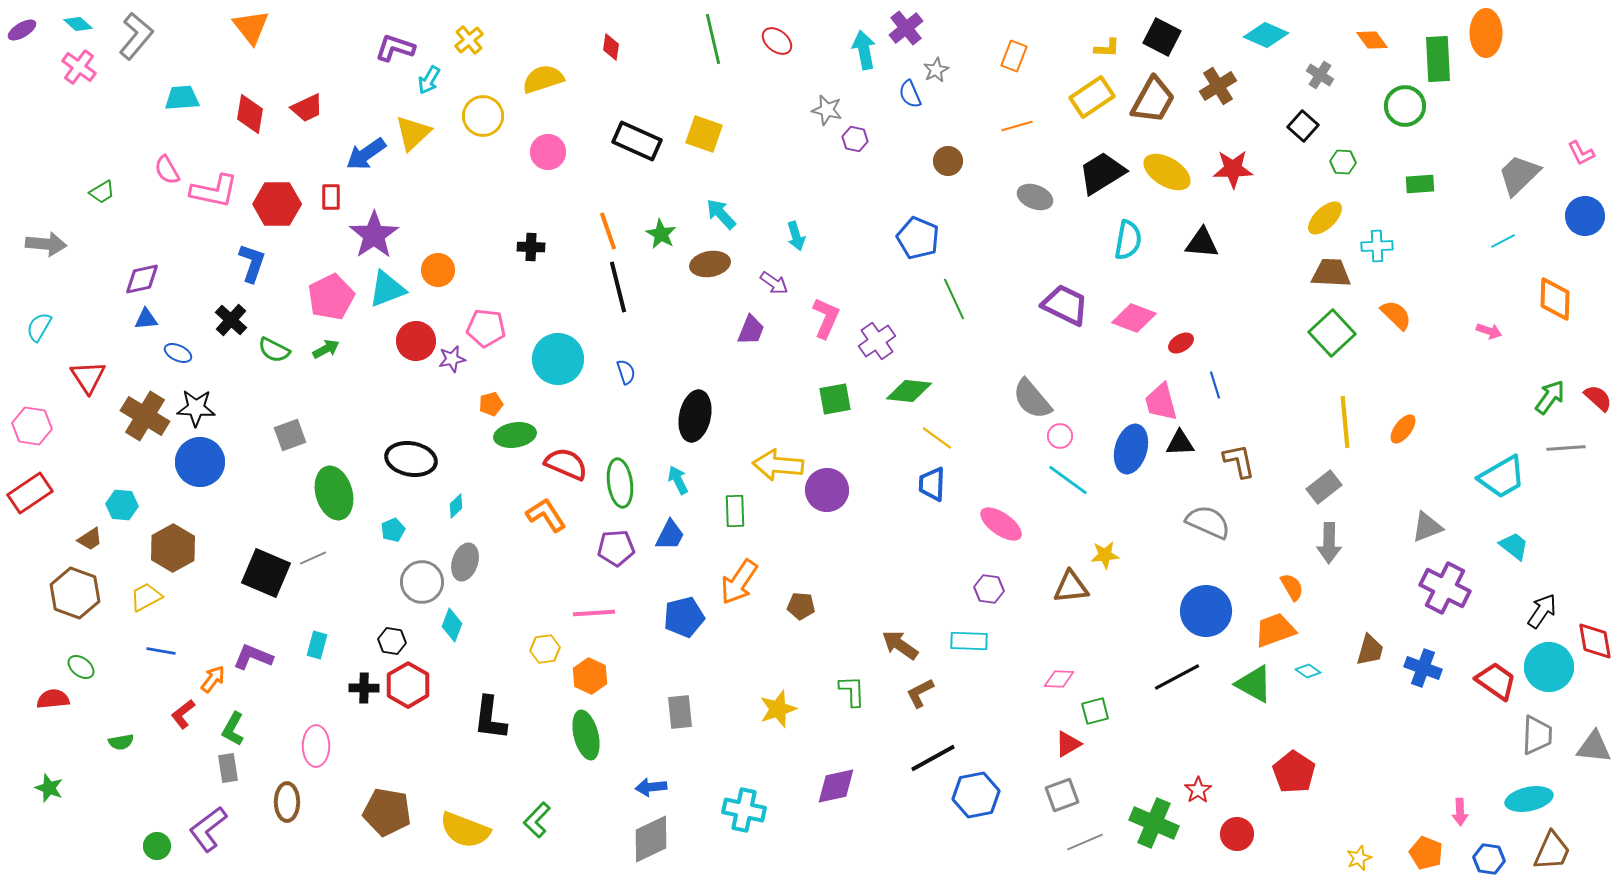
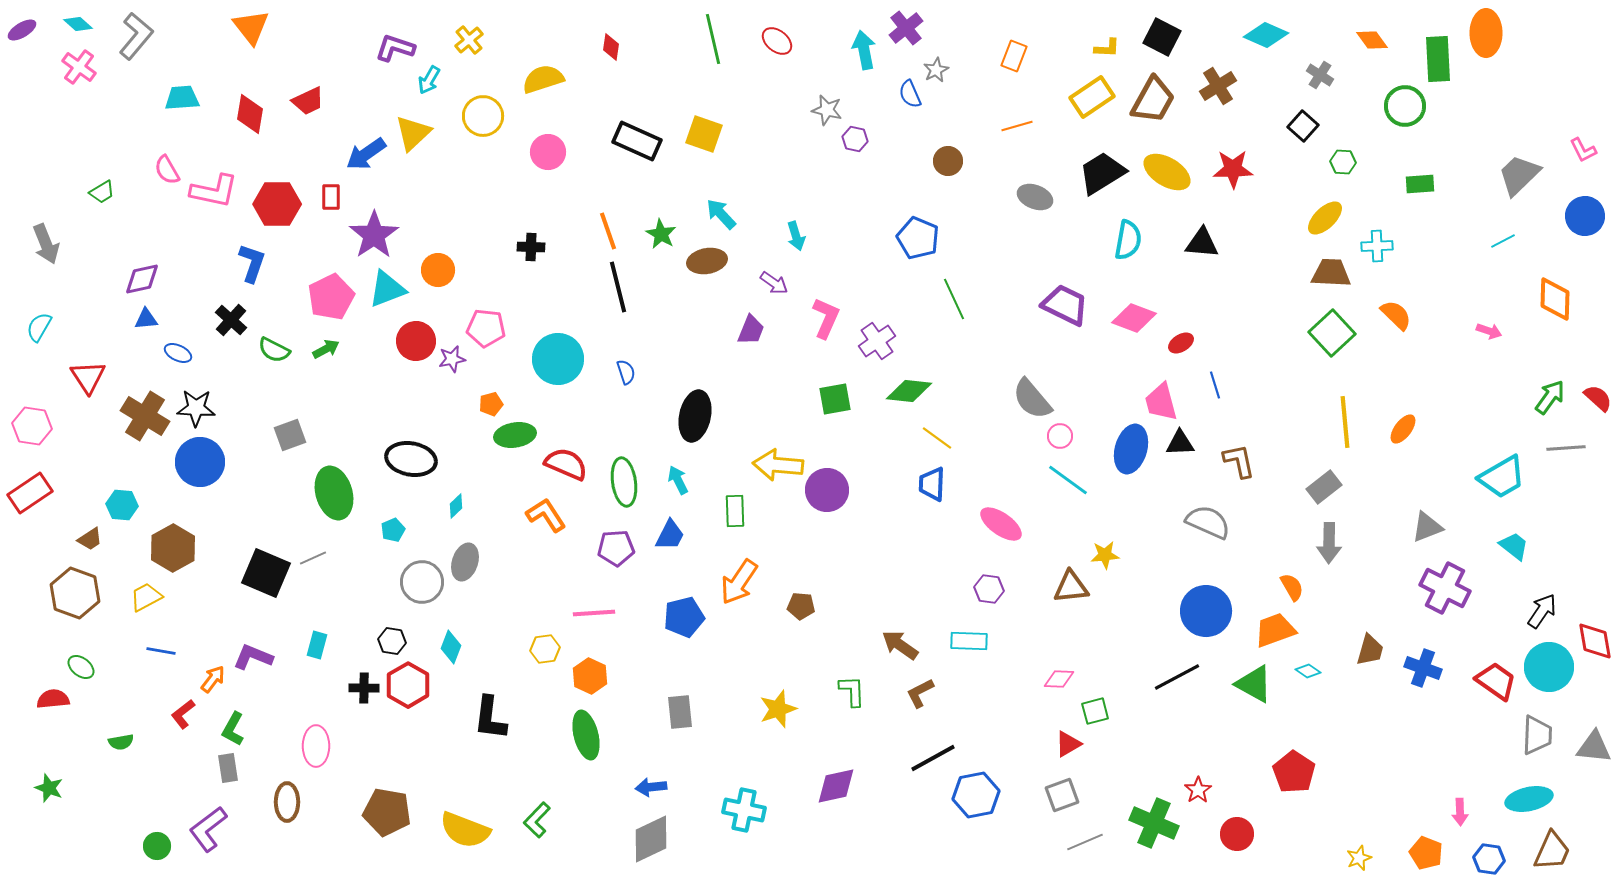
red trapezoid at (307, 108): moved 1 px right, 7 px up
pink L-shape at (1581, 153): moved 2 px right, 3 px up
gray arrow at (46, 244): rotated 63 degrees clockwise
brown ellipse at (710, 264): moved 3 px left, 3 px up
green ellipse at (620, 483): moved 4 px right, 1 px up
cyan diamond at (452, 625): moved 1 px left, 22 px down
